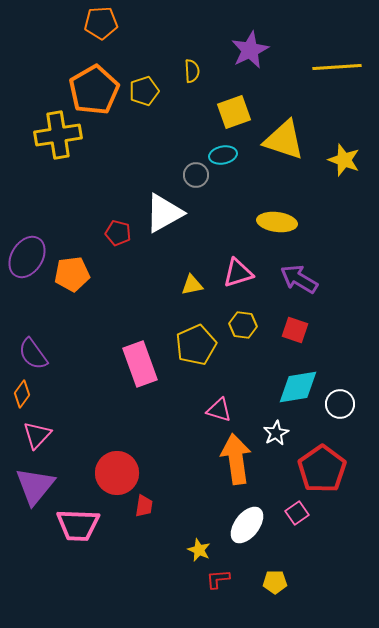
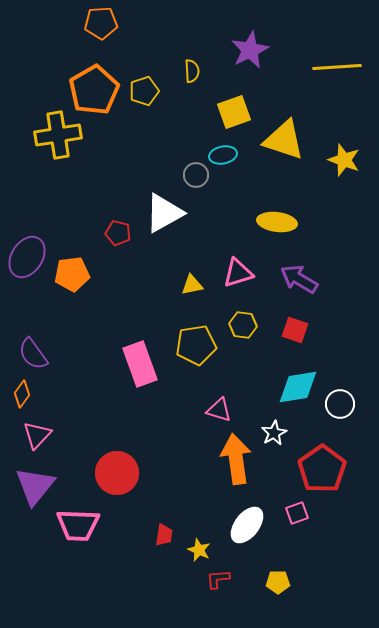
yellow pentagon at (196, 345): rotated 15 degrees clockwise
white star at (276, 433): moved 2 px left
red trapezoid at (144, 506): moved 20 px right, 29 px down
pink square at (297, 513): rotated 15 degrees clockwise
yellow pentagon at (275, 582): moved 3 px right
